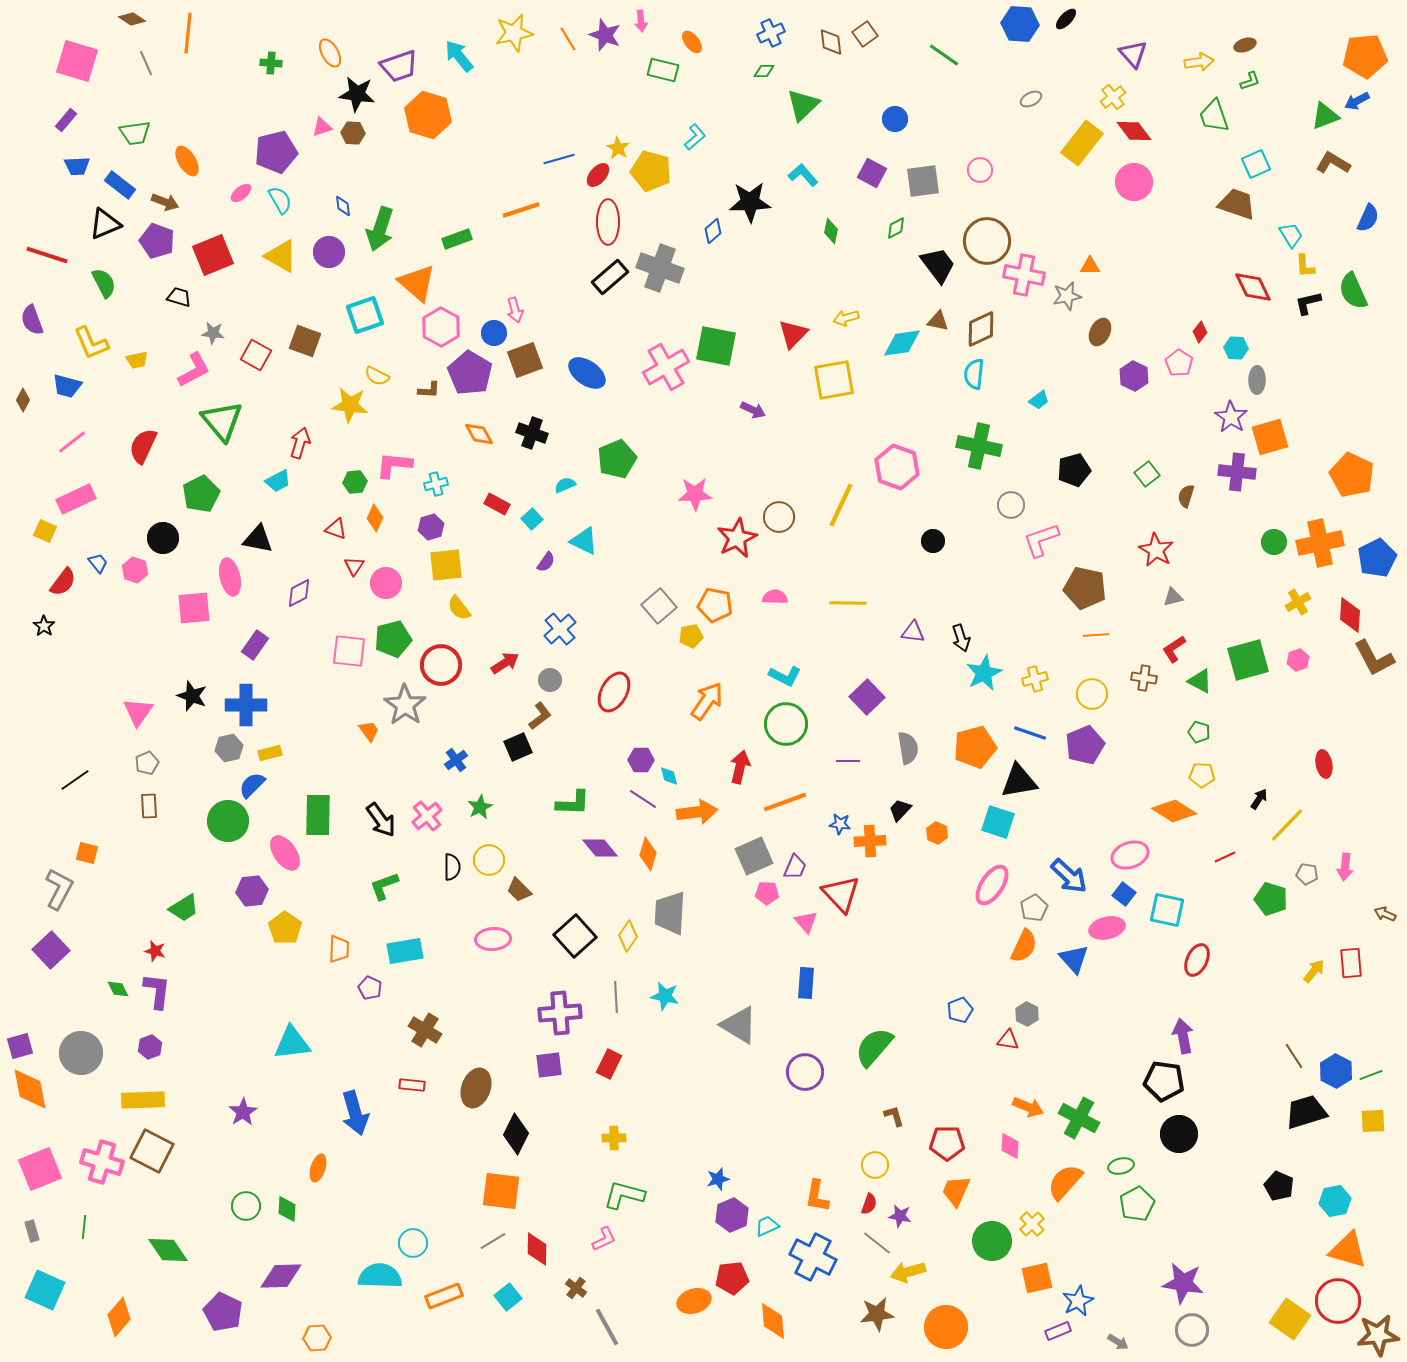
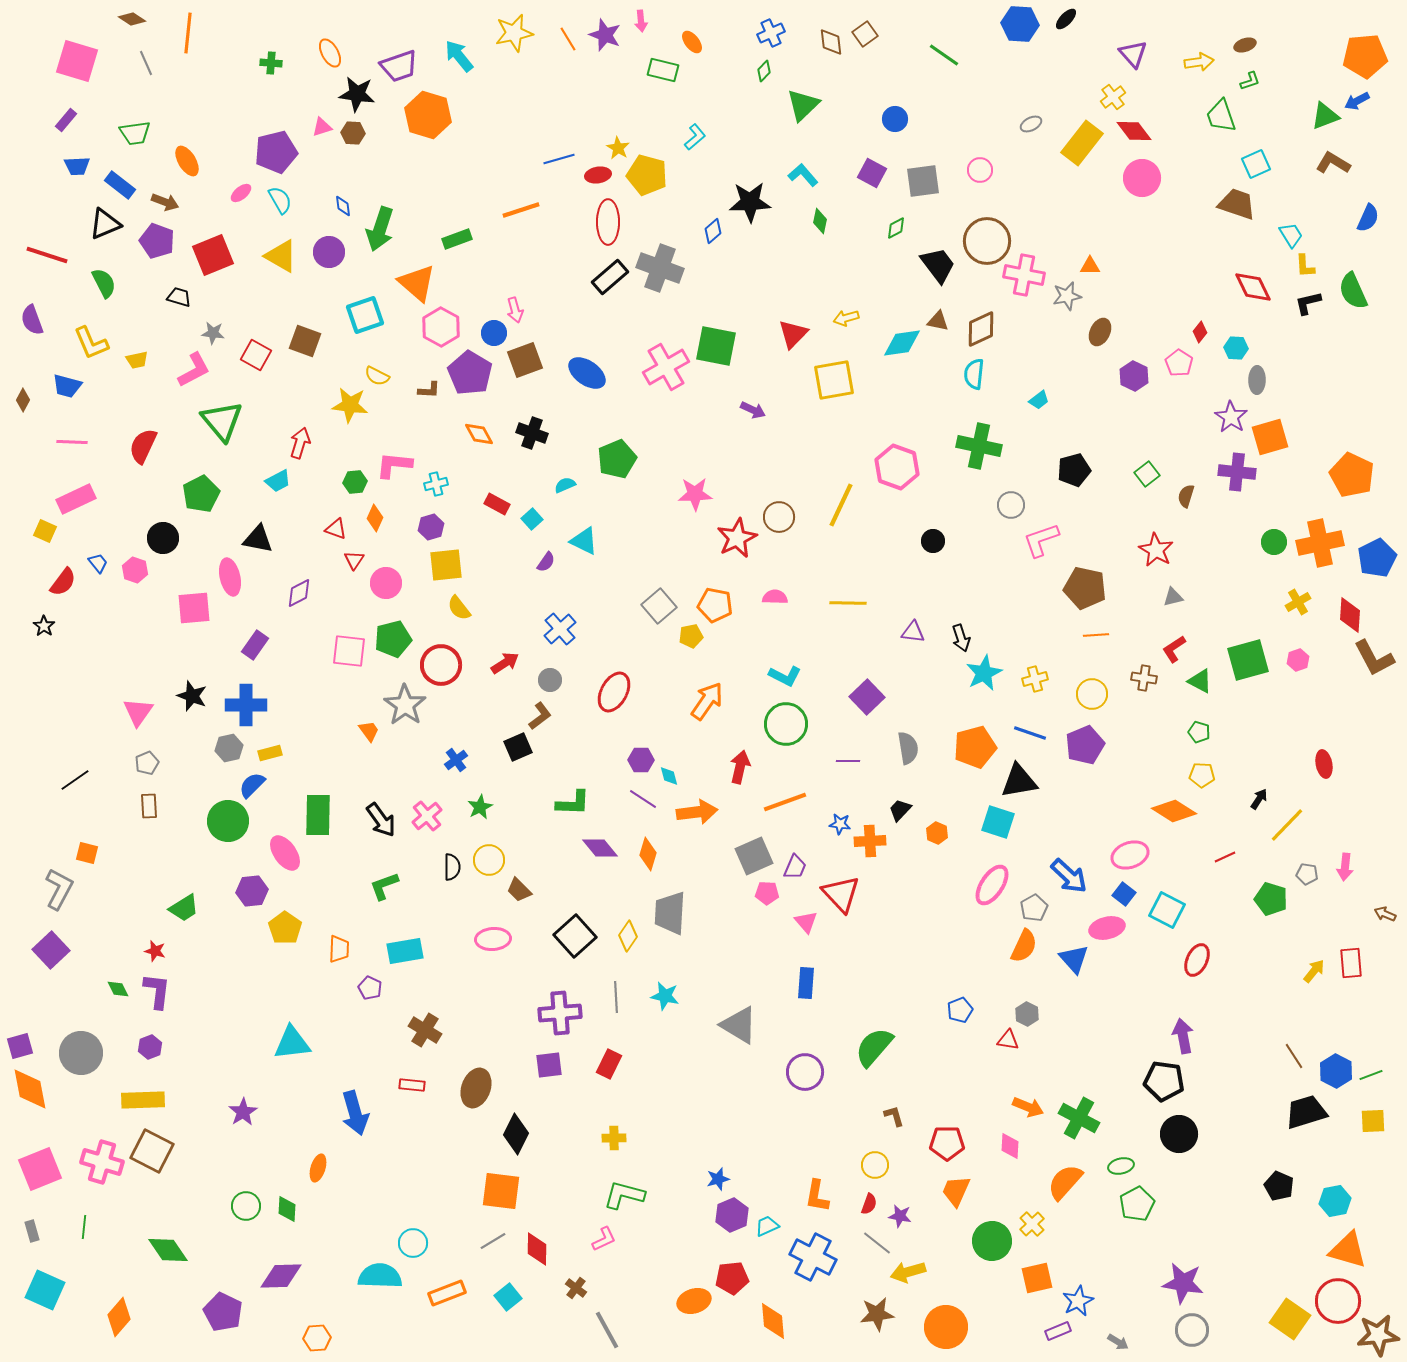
green diamond at (764, 71): rotated 45 degrees counterclockwise
gray ellipse at (1031, 99): moved 25 px down
green trapezoid at (1214, 116): moved 7 px right
yellow pentagon at (651, 171): moved 4 px left, 4 px down
red ellipse at (598, 175): rotated 40 degrees clockwise
pink circle at (1134, 182): moved 8 px right, 4 px up
green diamond at (831, 231): moved 11 px left, 10 px up
pink line at (72, 442): rotated 40 degrees clockwise
red triangle at (354, 566): moved 6 px up
cyan square at (1167, 910): rotated 15 degrees clockwise
orange rectangle at (444, 1296): moved 3 px right, 3 px up
gray line at (607, 1327): moved 3 px down
